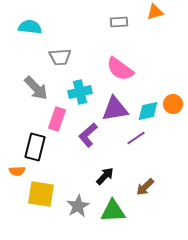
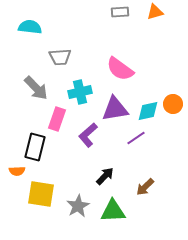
gray rectangle: moved 1 px right, 10 px up
